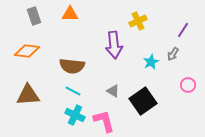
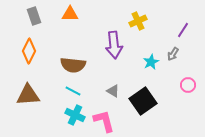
orange diamond: moved 2 px right; rotated 70 degrees counterclockwise
brown semicircle: moved 1 px right, 1 px up
